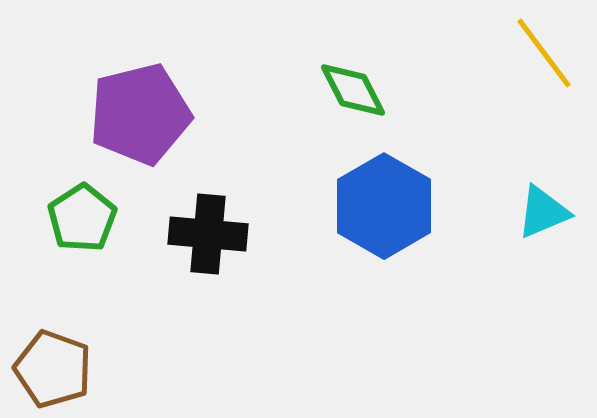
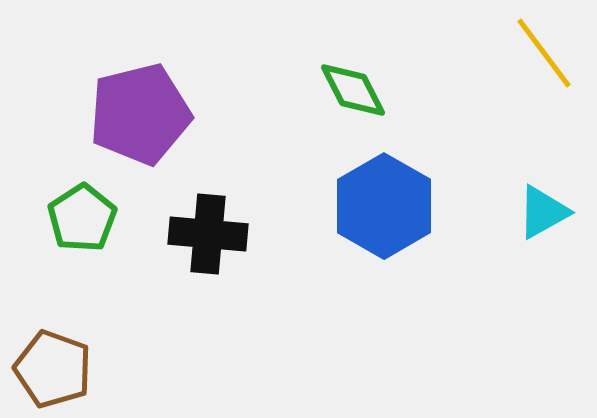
cyan triangle: rotated 6 degrees counterclockwise
